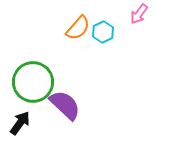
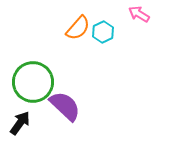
pink arrow: rotated 85 degrees clockwise
purple semicircle: moved 1 px down
